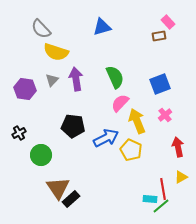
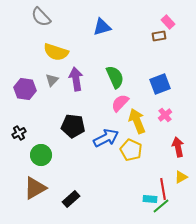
gray semicircle: moved 12 px up
brown triangle: moved 23 px left; rotated 35 degrees clockwise
